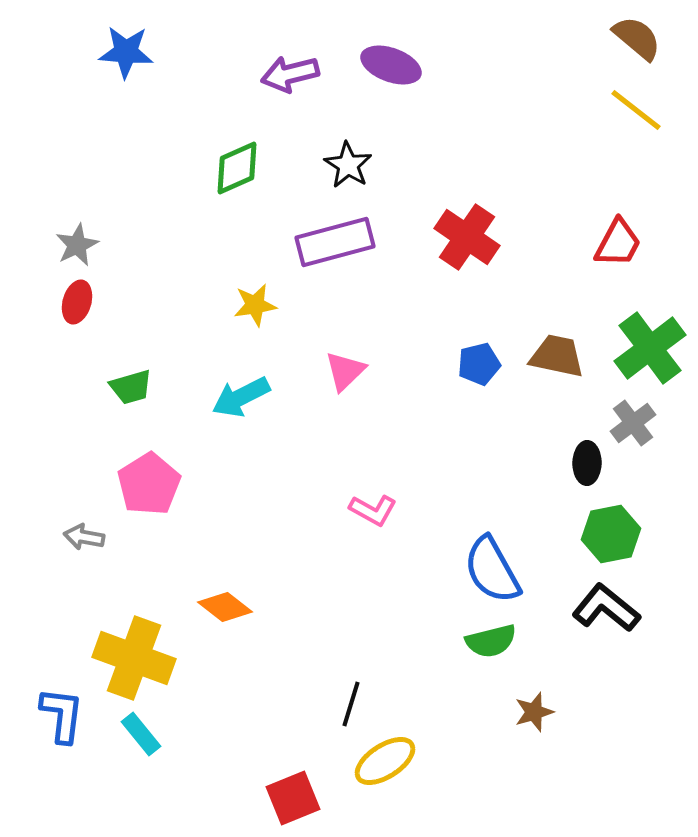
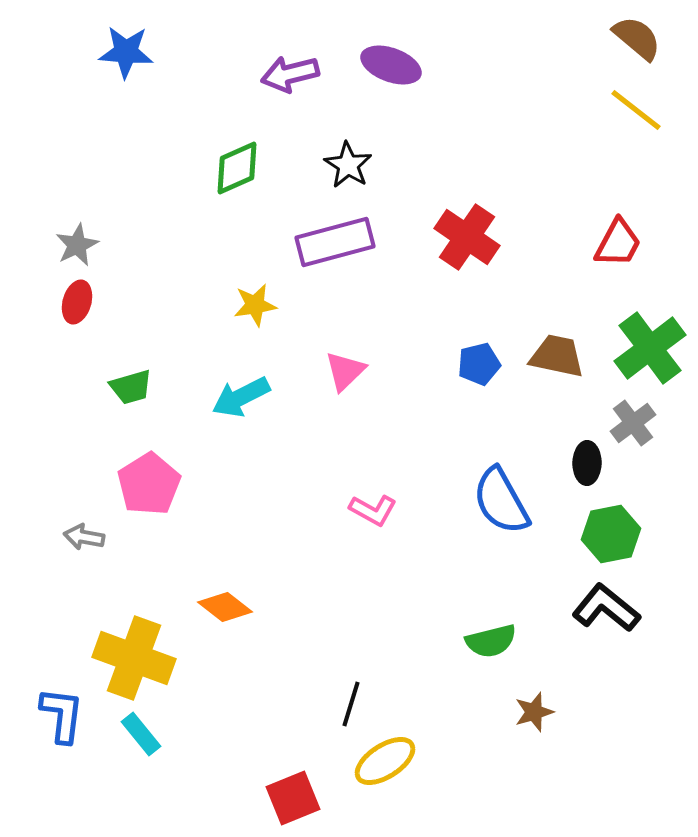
blue semicircle: moved 9 px right, 69 px up
